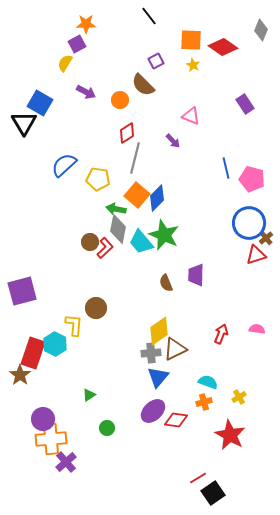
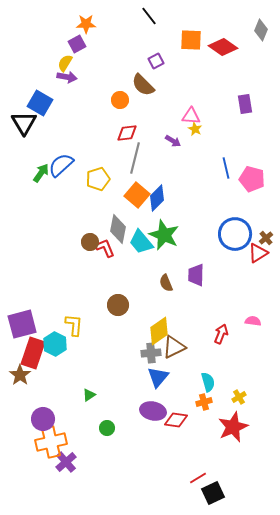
yellow star at (193, 65): moved 2 px right, 64 px down
purple arrow at (86, 92): moved 19 px left, 15 px up; rotated 18 degrees counterclockwise
purple rectangle at (245, 104): rotated 24 degrees clockwise
pink triangle at (191, 116): rotated 18 degrees counterclockwise
red diamond at (127, 133): rotated 25 degrees clockwise
purple arrow at (173, 141): rotated 14 degrees counterclockwise
blue semicircle at (64, 165): moved 3 px left
yellow pentagon at (98, 179): rotated 25 degrees counterclockwise
green arrow at (116, 209): moved 75 px left, 36 px up; rotated 114 degrees clockwise
blue circle at (249, 223): moved 14 px left, 11 px down
red L-shape at (105, 248): rotated 70 degrees counterclockwise
red triangle at (256, 255): moved 2 px right, 2 px up; rotated 15 degrees counterclockwise
purple square at (22, 291): moved 33 px down
brown circle at (96, 308): moved 22 px right, 3 px up
pink semicircle at (257, 329): moved 4 px left, 8 px up
brown triangle at (175, 349): moved 1 px left, 2 px up
cyan semicircle at (208, 382): rotated 54 degrees clockwise
purple ellipse at (153, 411): rotated 55 degrees clockwise
red star at (230, 435): moved 3 px right, 8 px up; rotated 20 degrees clockwise
orange cross at (51, 439): moved 3 px down; rotated 8 degrees counterclockwise
black square at (213, 493): rotated 10 degrees clockwise
